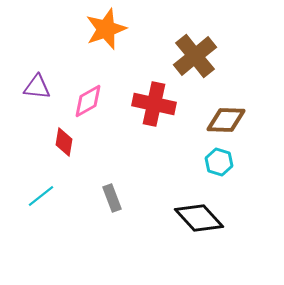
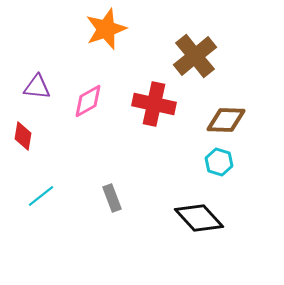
red diamond: moved 41 px left, 6 px up
